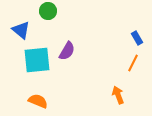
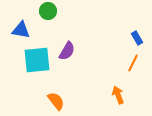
blue triangle: rotated 30 degrees counterclockwise
orange semicircle: moved 18 px right; rotated 30 degrees clockwise
